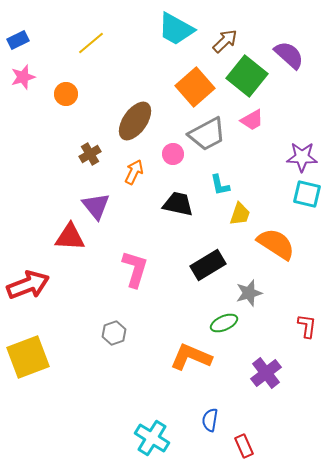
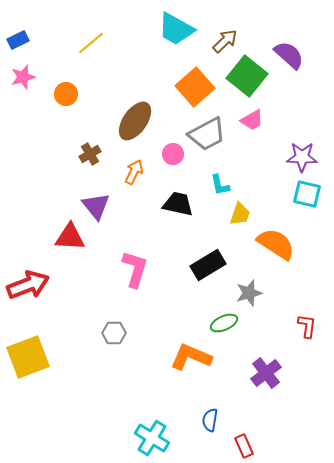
gray hexagon: rotated 20 degrees clockwise
